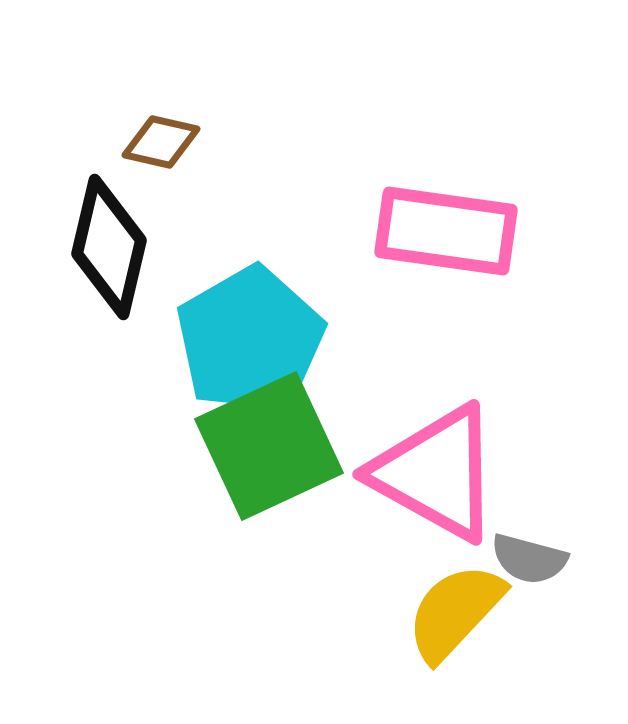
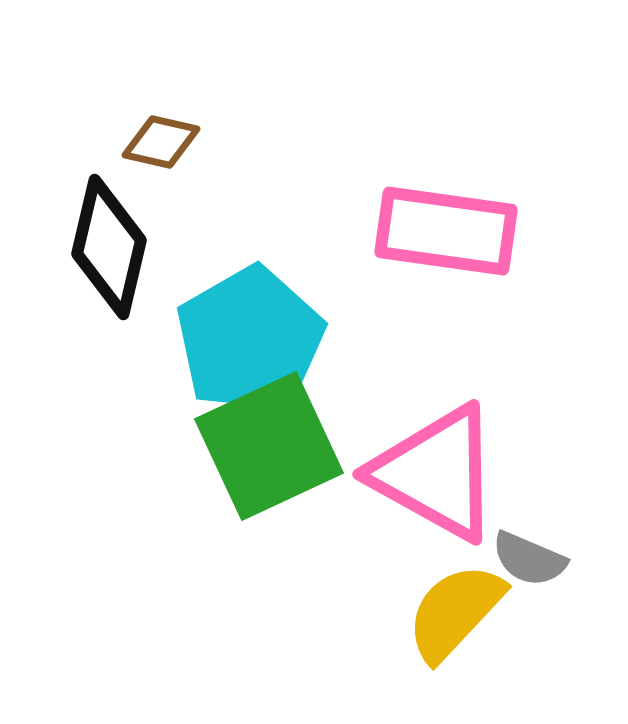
gray semicircle: rotated 8 degrees clockwise
